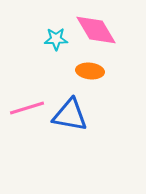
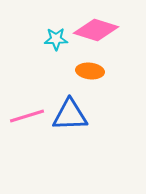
pink diamond: rotated 42 degrees counterclockwise
pink line: moved 8 px down
blue triangle: rotated 12 degrees counterclockwise
